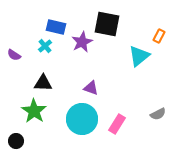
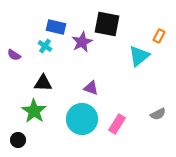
cyan cross: rotated 16 degrees counterclockwise
black circle: moved 2 px right, 1 px up
